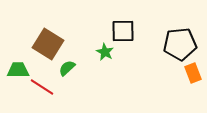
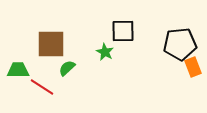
brown square: moved 3 px right; rotated 32 degrees counterclockwise
orange rectangle: moved 6 px up
